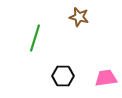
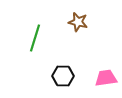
brown star: moved 1 px left, 5 px down
